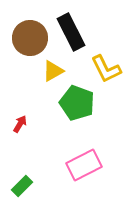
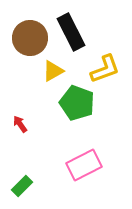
yellow L-shape: moved 1 px left; rotated 84 degrees counterclockwise
red arrow: rotated 66 degrees counterclockwise
